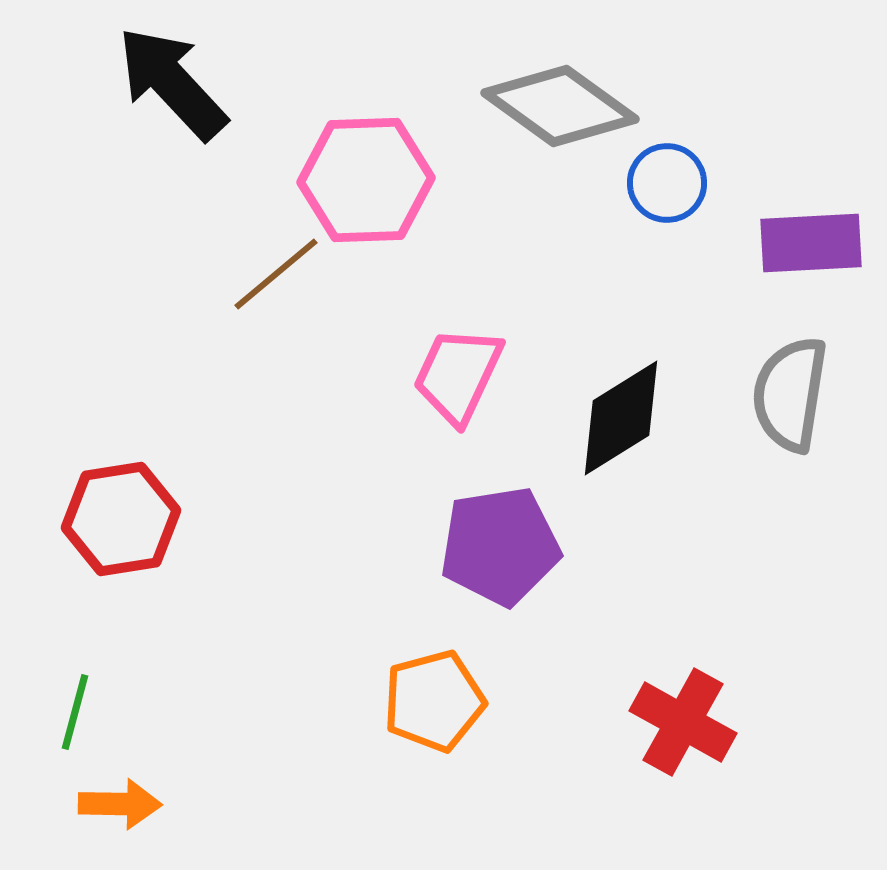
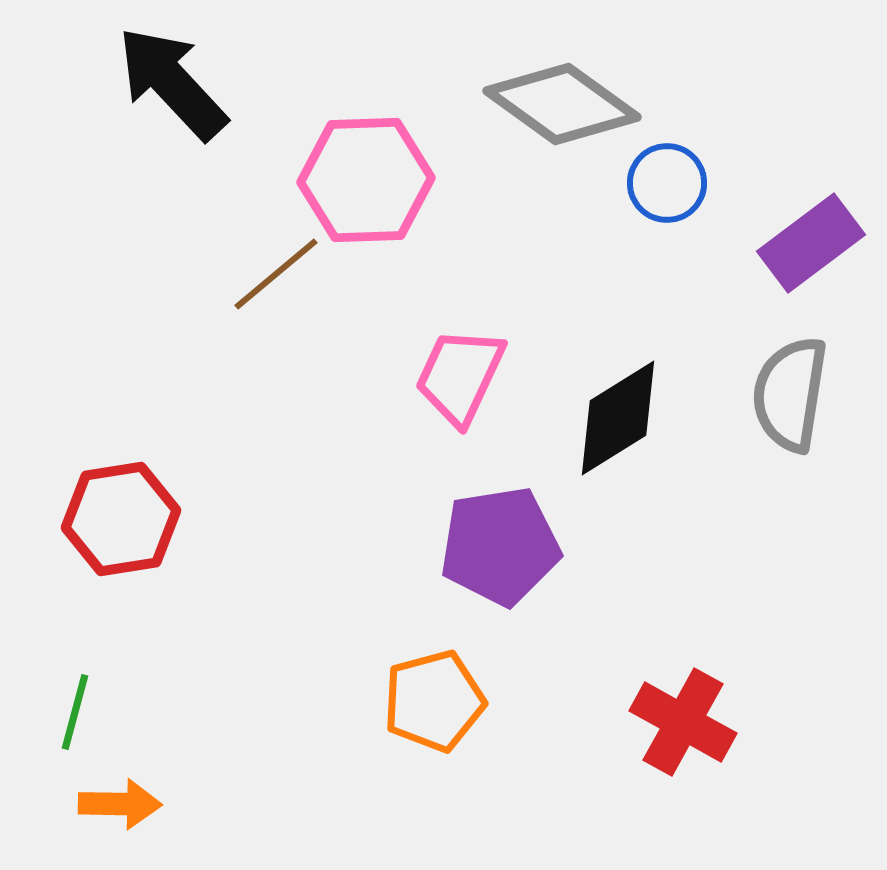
gray diamond: moved 2 px right, 2 px up
purple rectangle: rotated 34 degrees counterclockwise
pink trapezoid: moved 2 px right, 1 px down
black diamond: moved 3 px left
